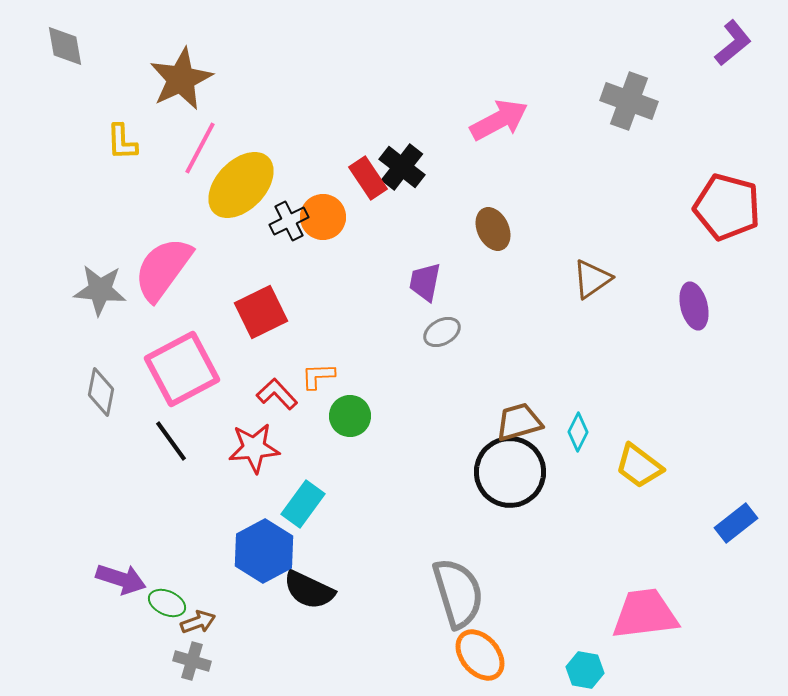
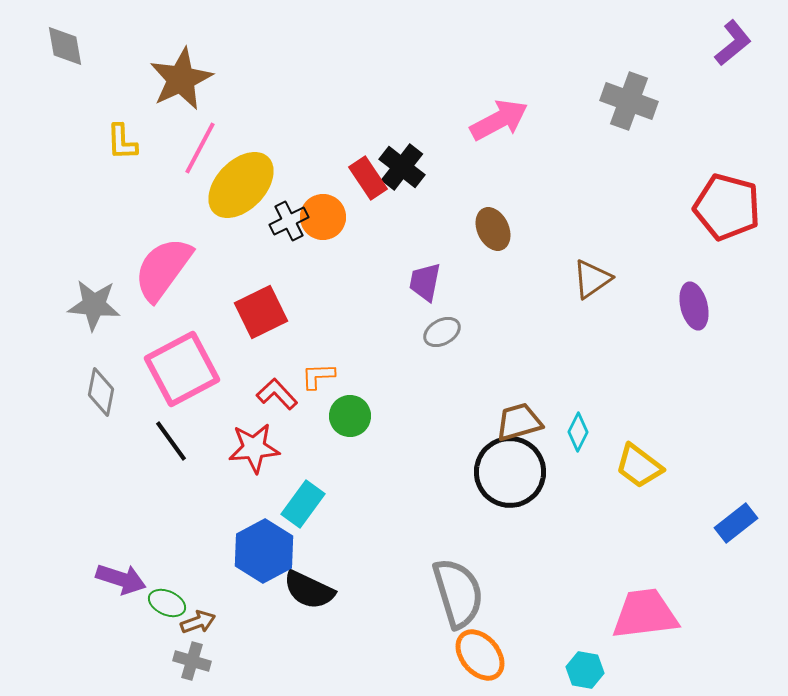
gray star at (100, 290): moved 6 px left, 15 px down
